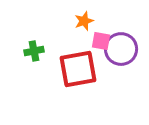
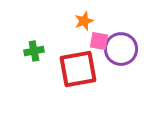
pink square: moved 2 px left
